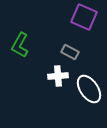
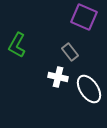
green L-shape: moved 3 px left
gray rectangle: rotated 24 degrees clockwise
white cross: moved 1 px down; rotated 18 degrees clockwise
